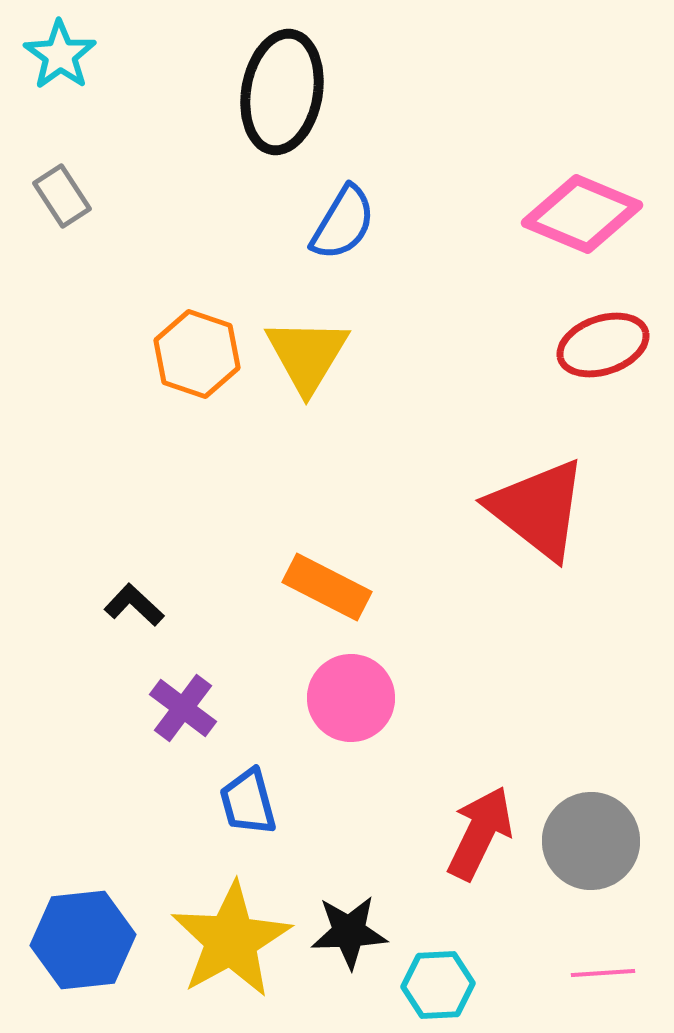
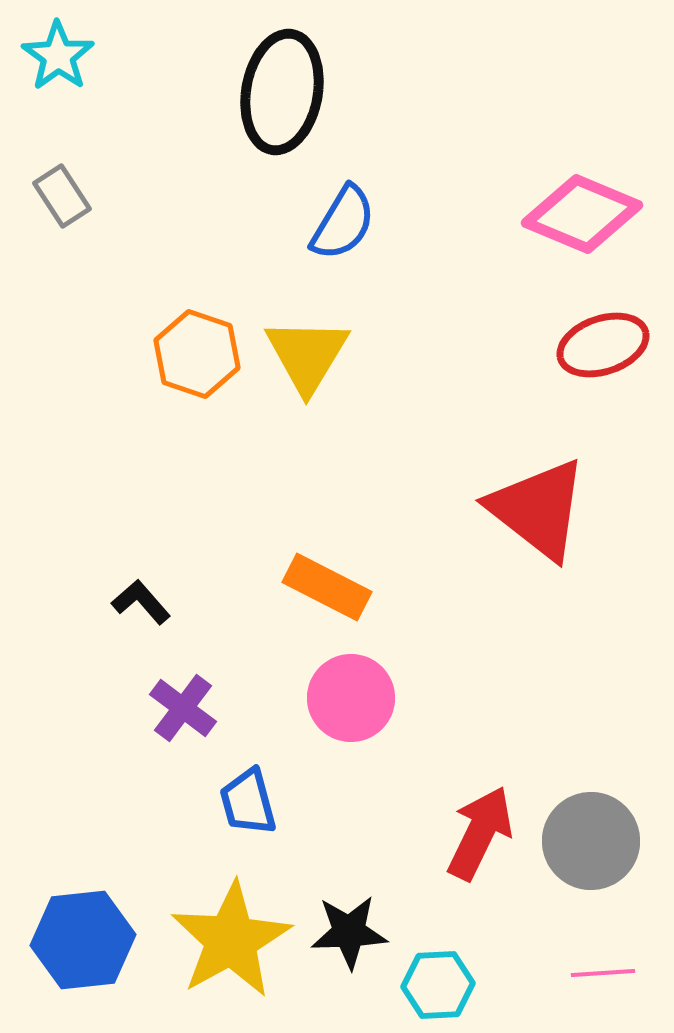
cyan star: moved 2 px left, 1 px down
black L-shape: moved 7 px right, 3 px up; rotated 6 degrees clockwise
